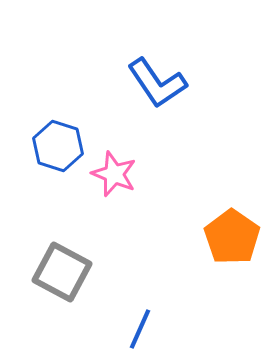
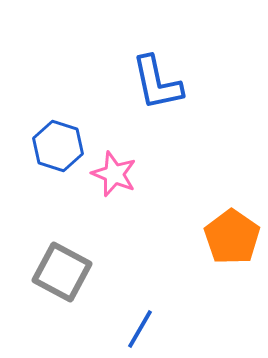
blue L-shape: rotated 22 degrees clockwise
blue line: rotated 6 degrees clockwise
